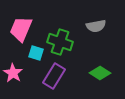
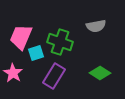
pink trapezoid: moved 8 px down
cyan square: rotated 35 degrees counterclockwise
